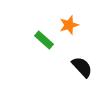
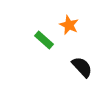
orange star: rotated 30 degrees counterclockwise
